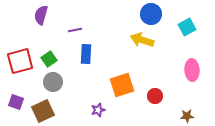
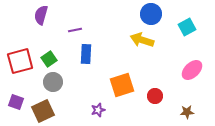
pink ellipse: rotated 50 degrees clockwise
brown star: moved 4 px up
